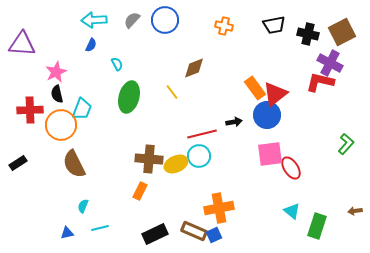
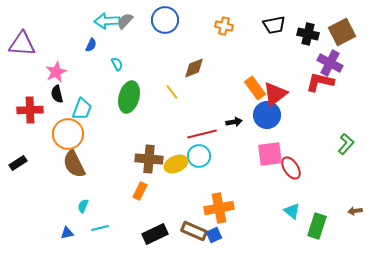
cyan arrow at (94, 20): moved 13 px right, 1 px down
gray semicircle at (132, 20): moved 7 px left, 1 px down
orange circle at (61, 125): moved 7 px right, 9 px down
